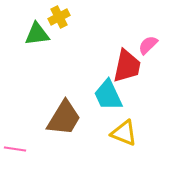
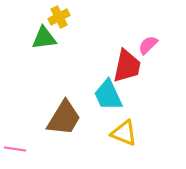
green triangle: moved 7 px right, 4 px down
